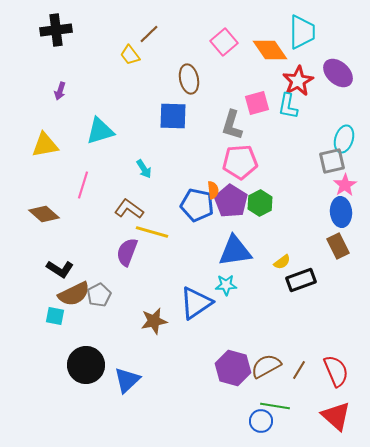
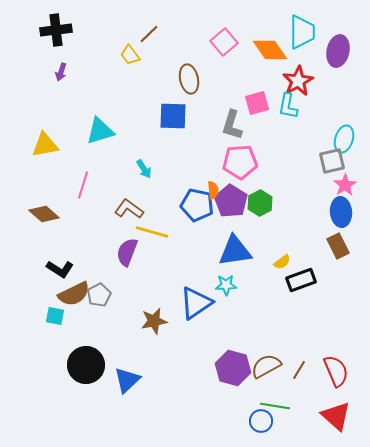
purple ellipse at (338, 73): moved 22 px up; rotated 60 degrees clockwise
purple arrow at (60, 91): moved 1 px right, 19 px up
